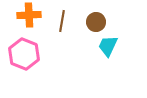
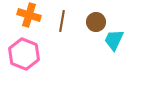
orange cross: rotated 20 degrees clockwise
cyan trapezoid: moved 6 px right, 6 px up
